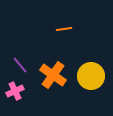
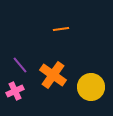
orange line: moved 3 px left
yellow circle: moved 11 px down
